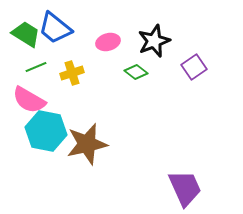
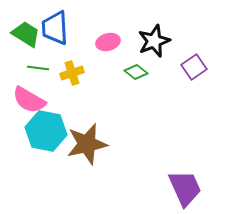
blue trapezoid: rotated 48 degrees clockwise
green line: moved 2 px right, 1 px down; rotated 30 degrees clockwise
